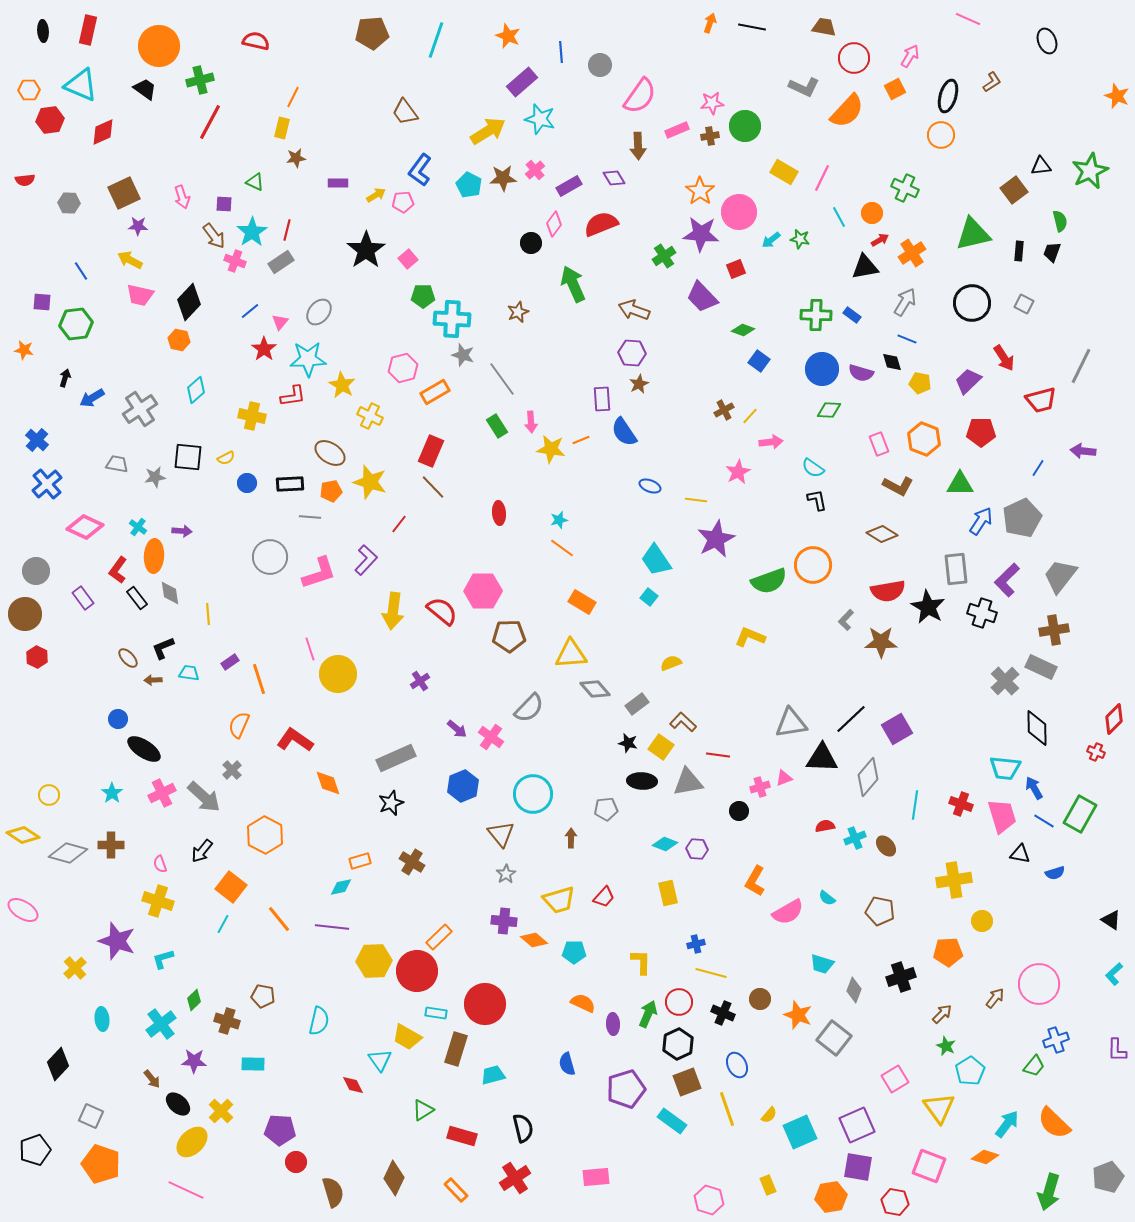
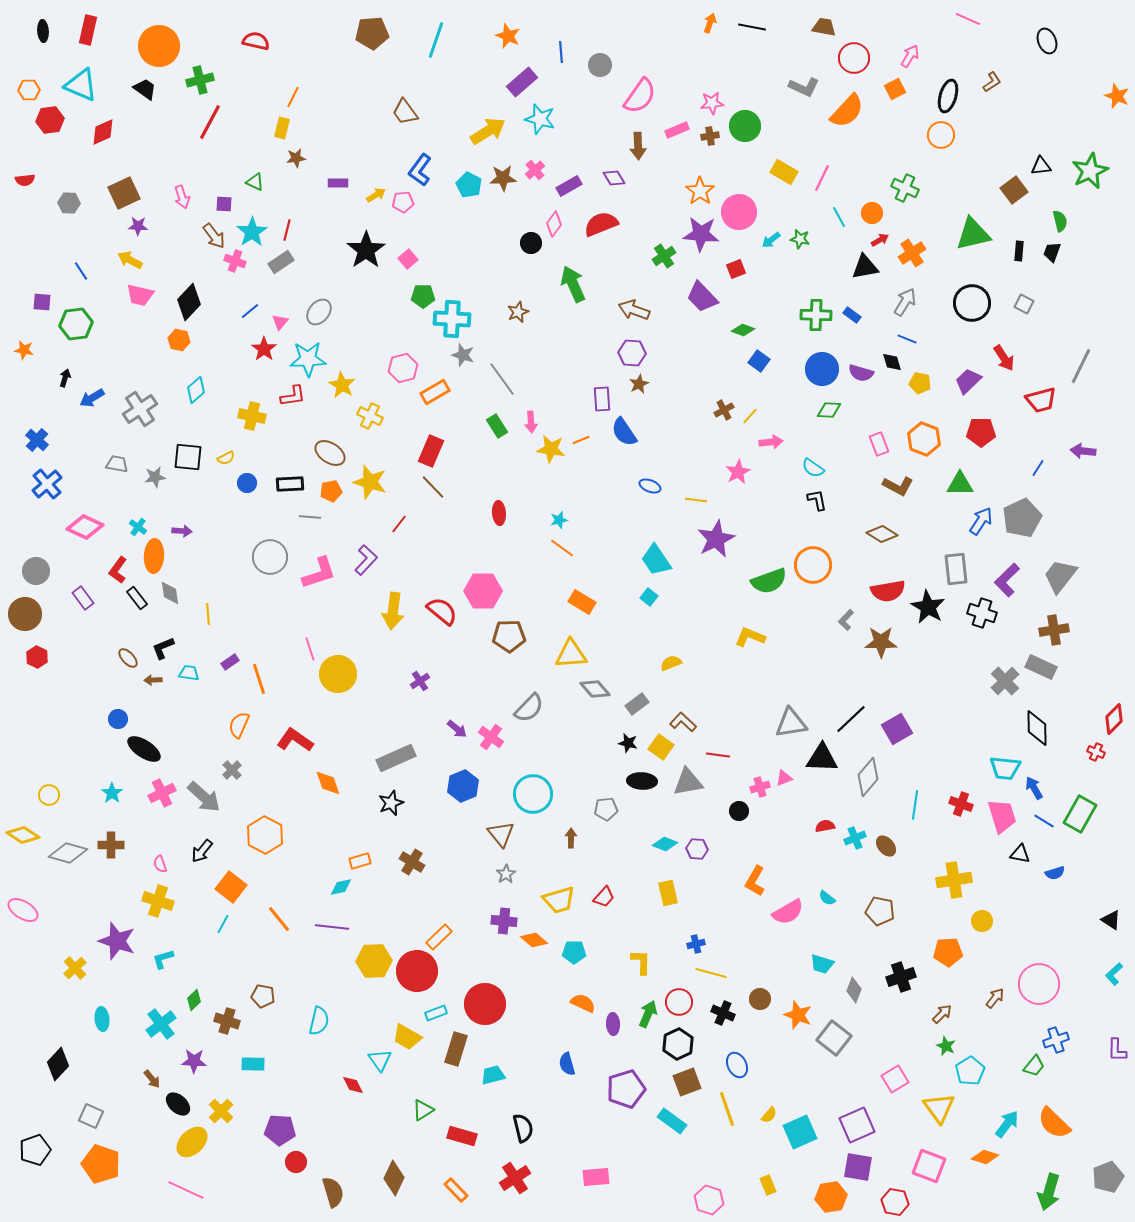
cyan rectangle at (436, 1013): rotated 30 degrees counterclockwise
